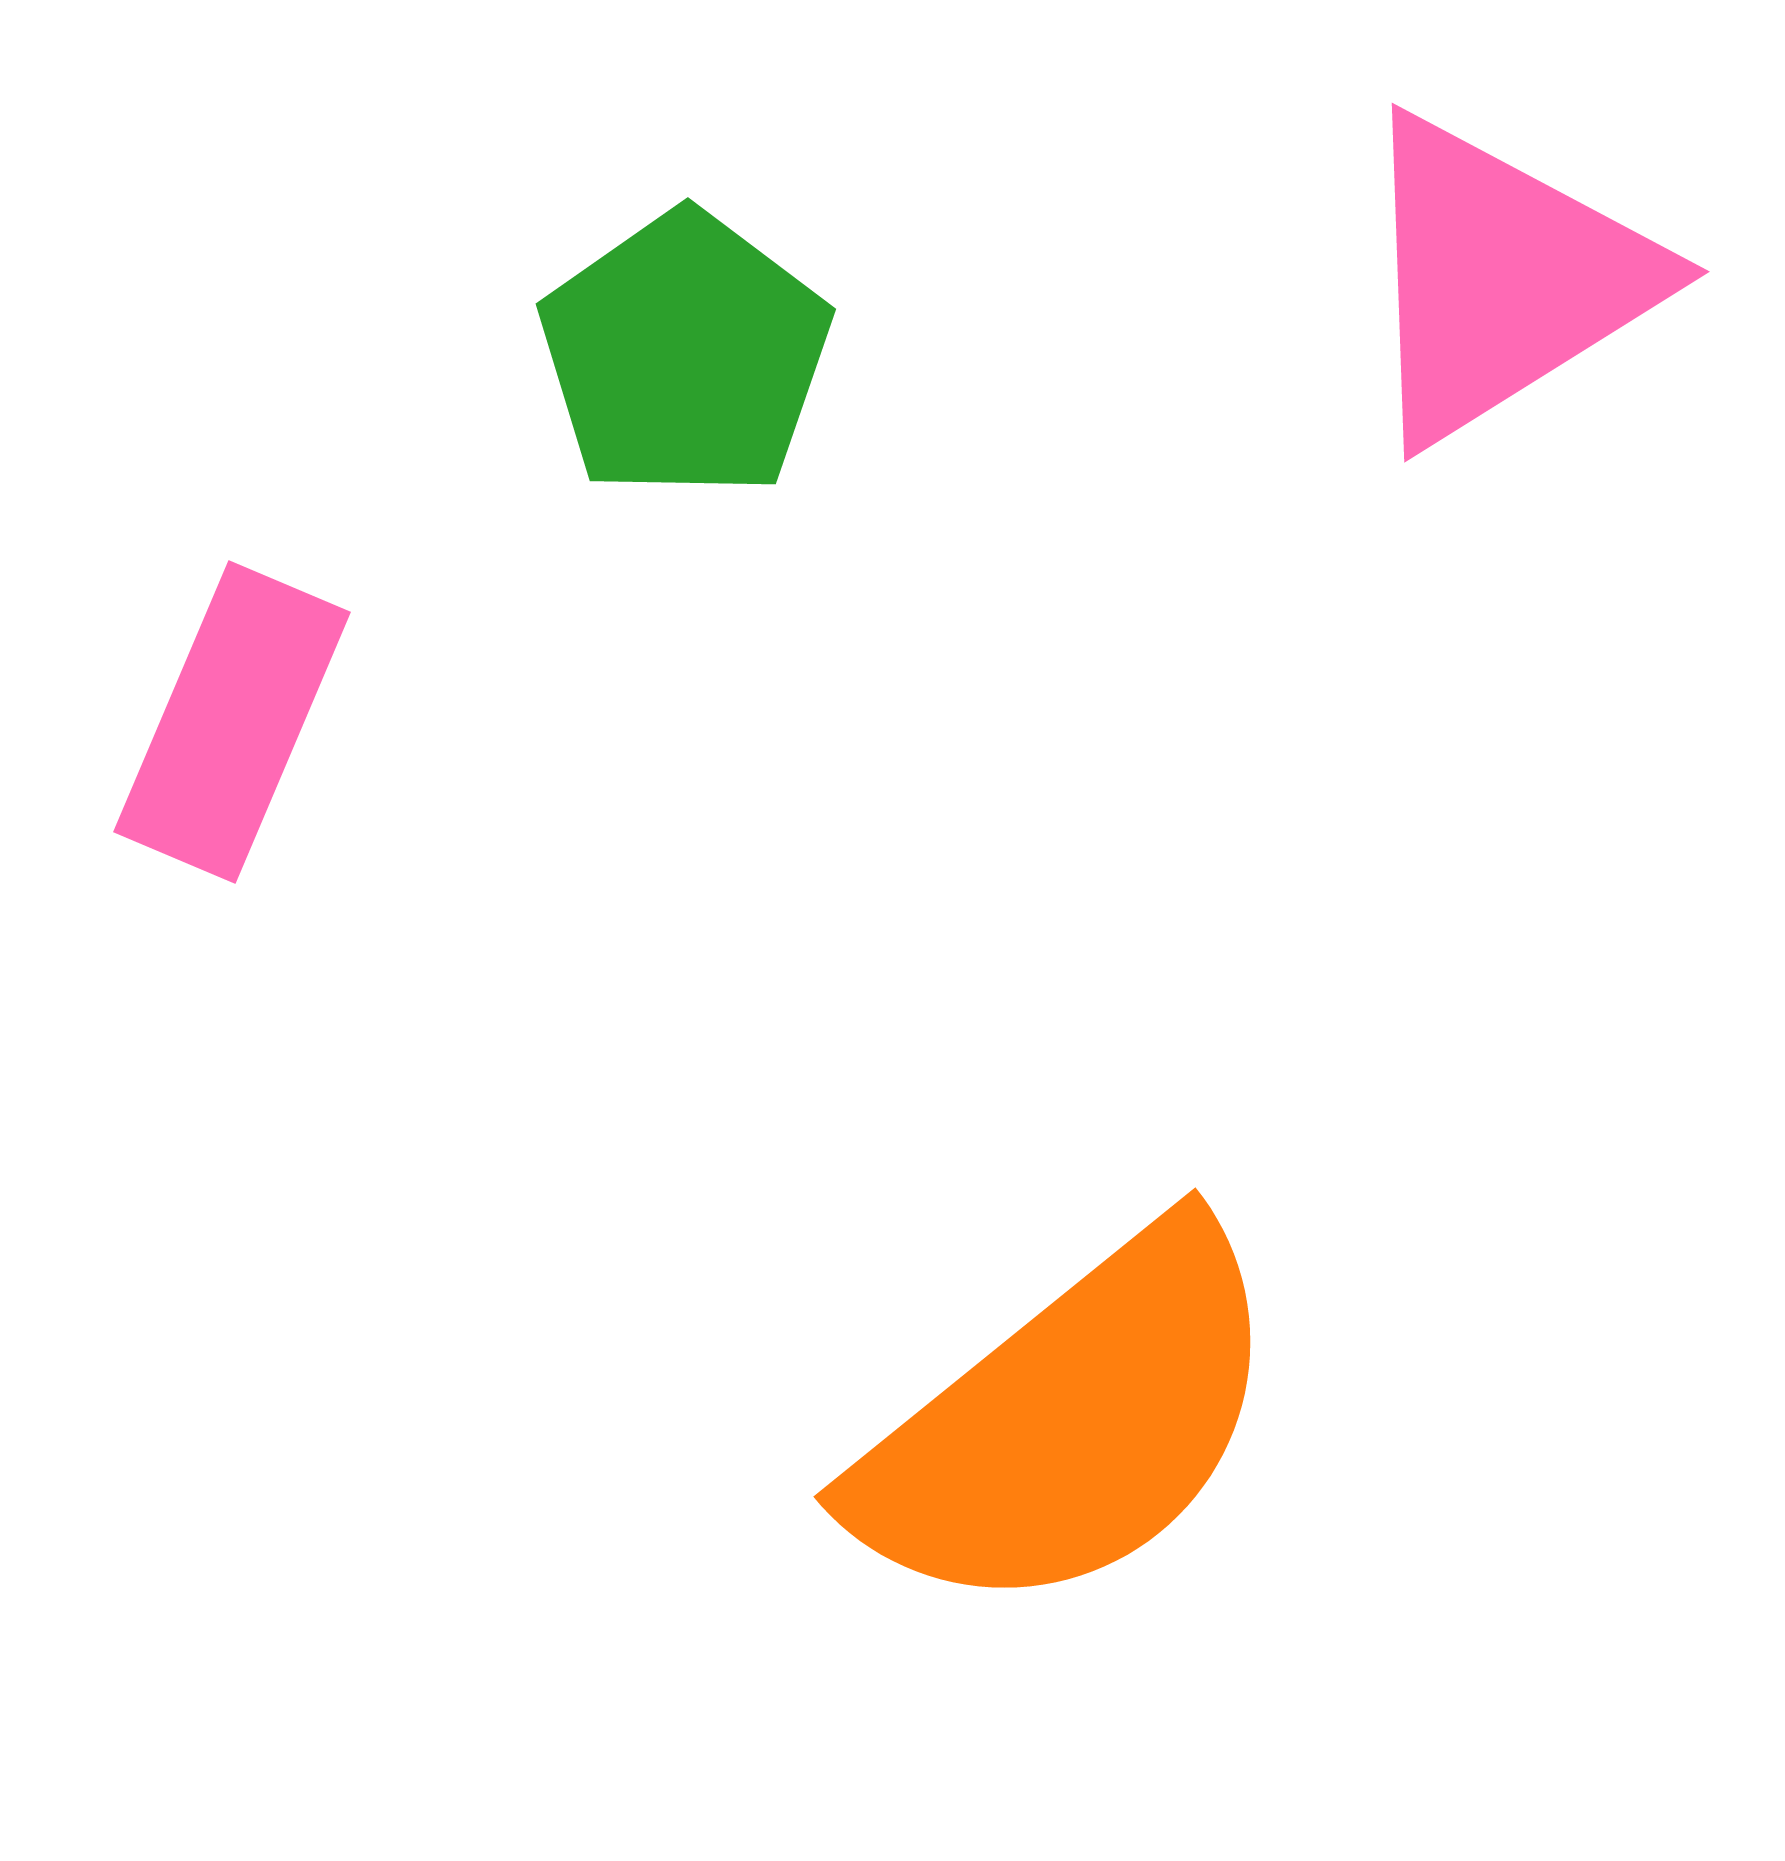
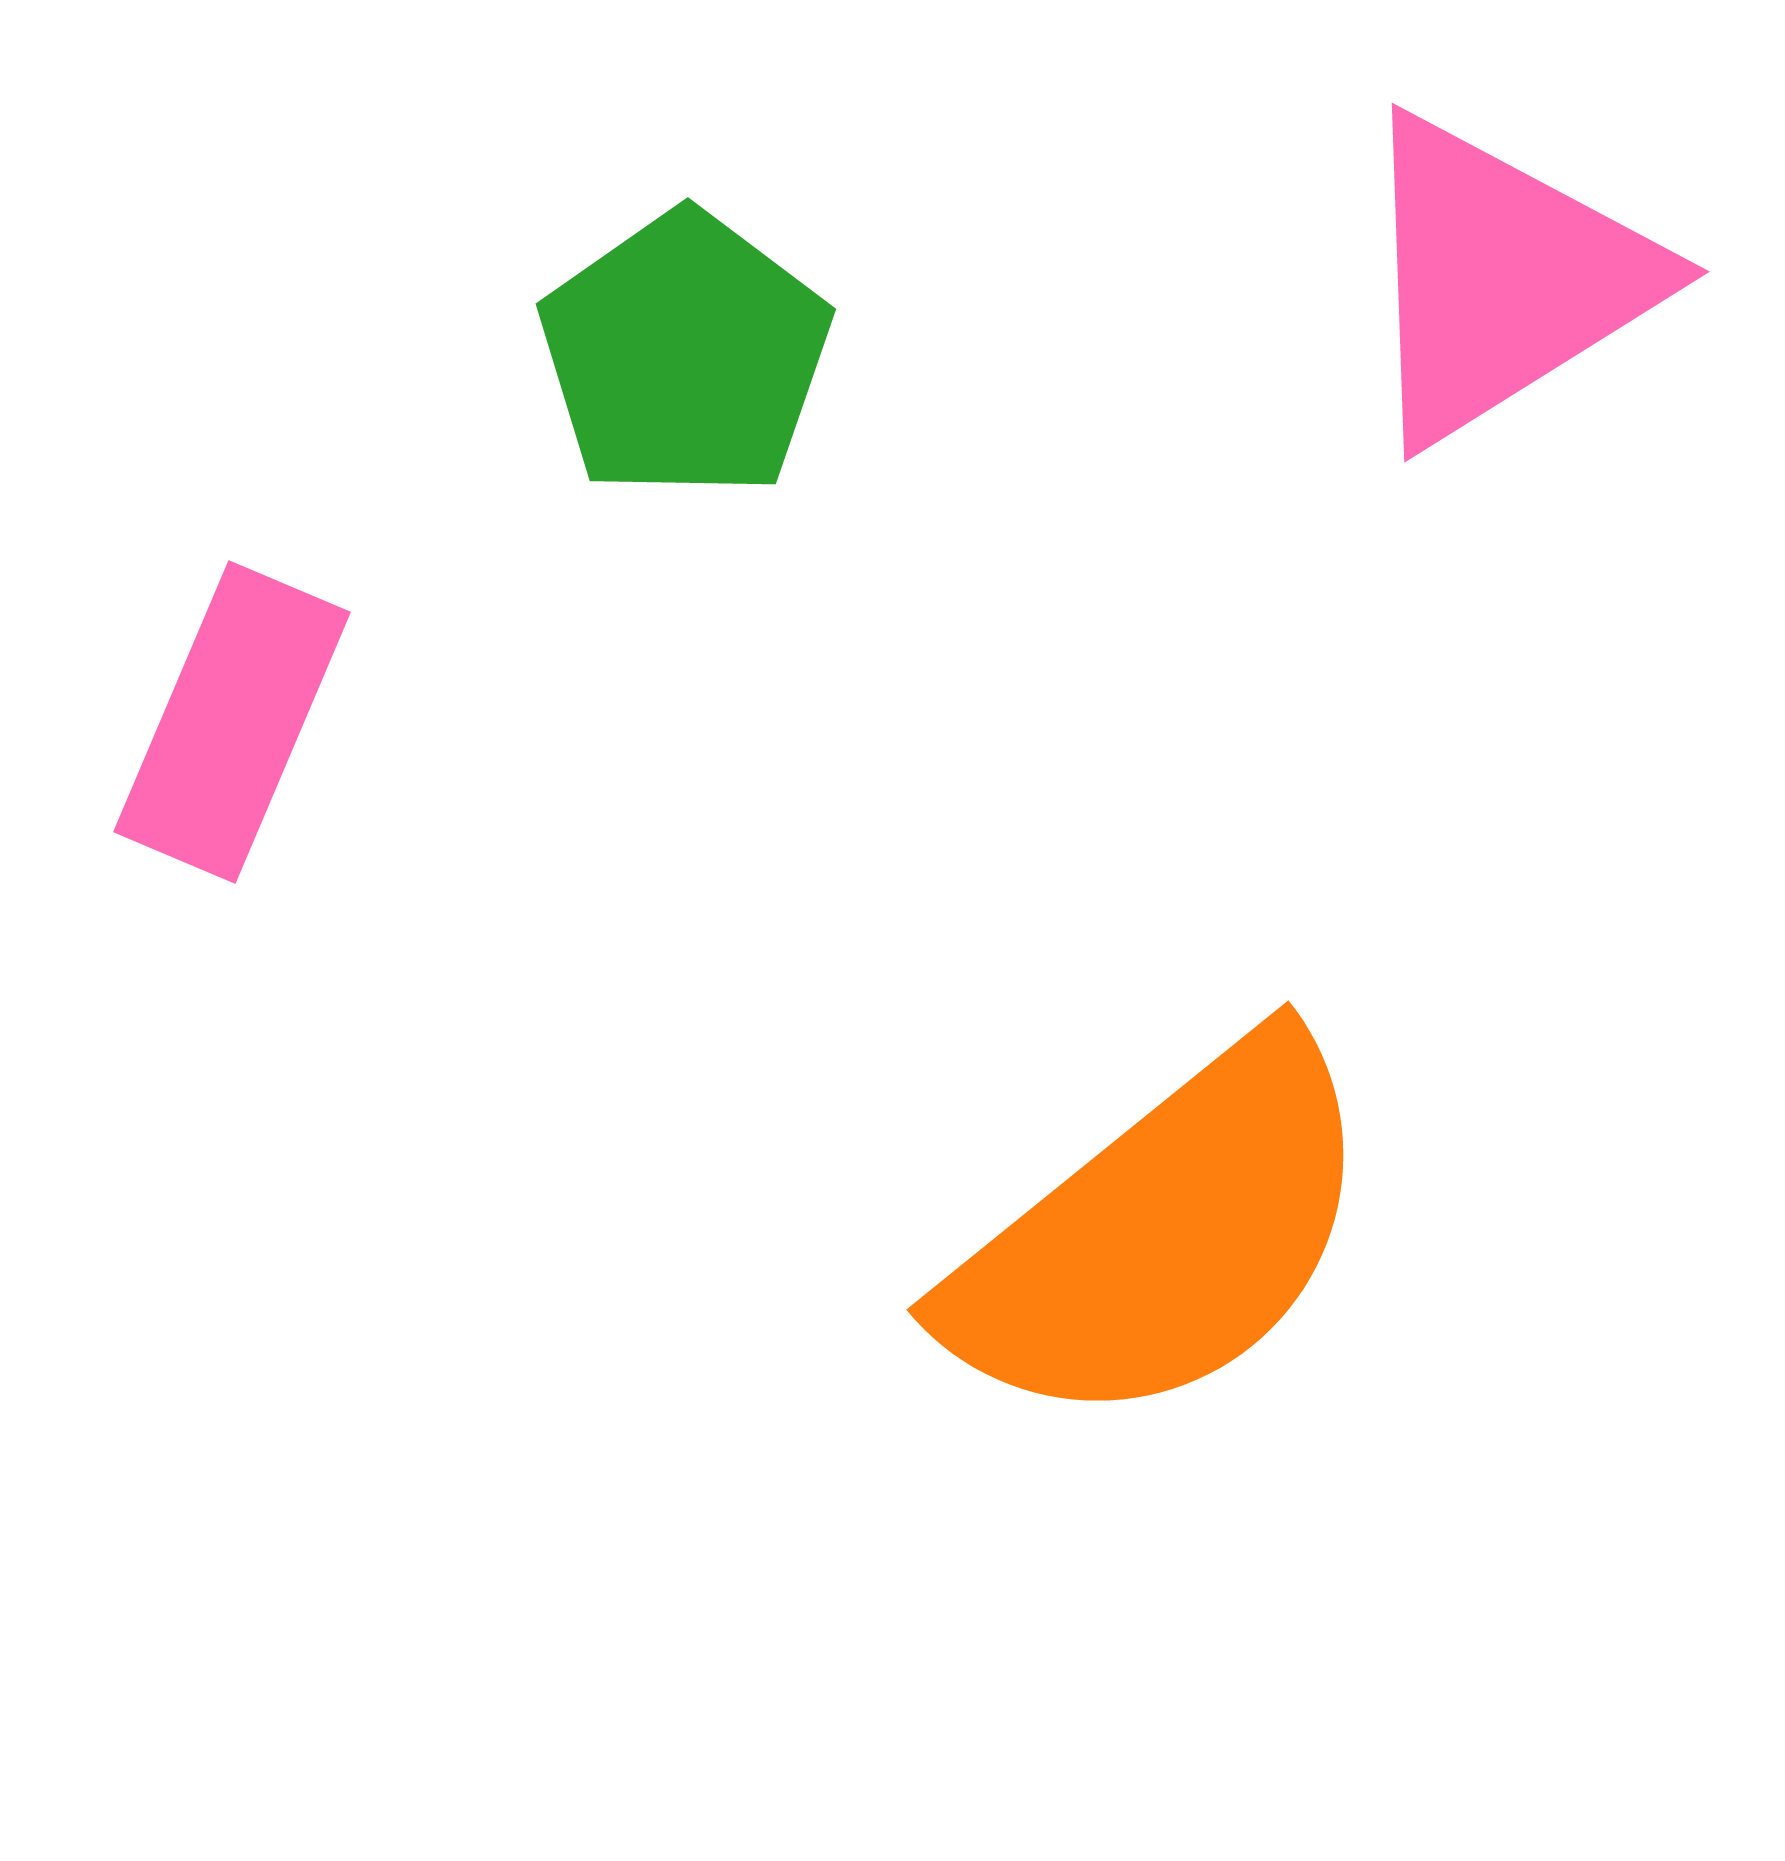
orange semicircle: moved 93 px right, 187 px up
